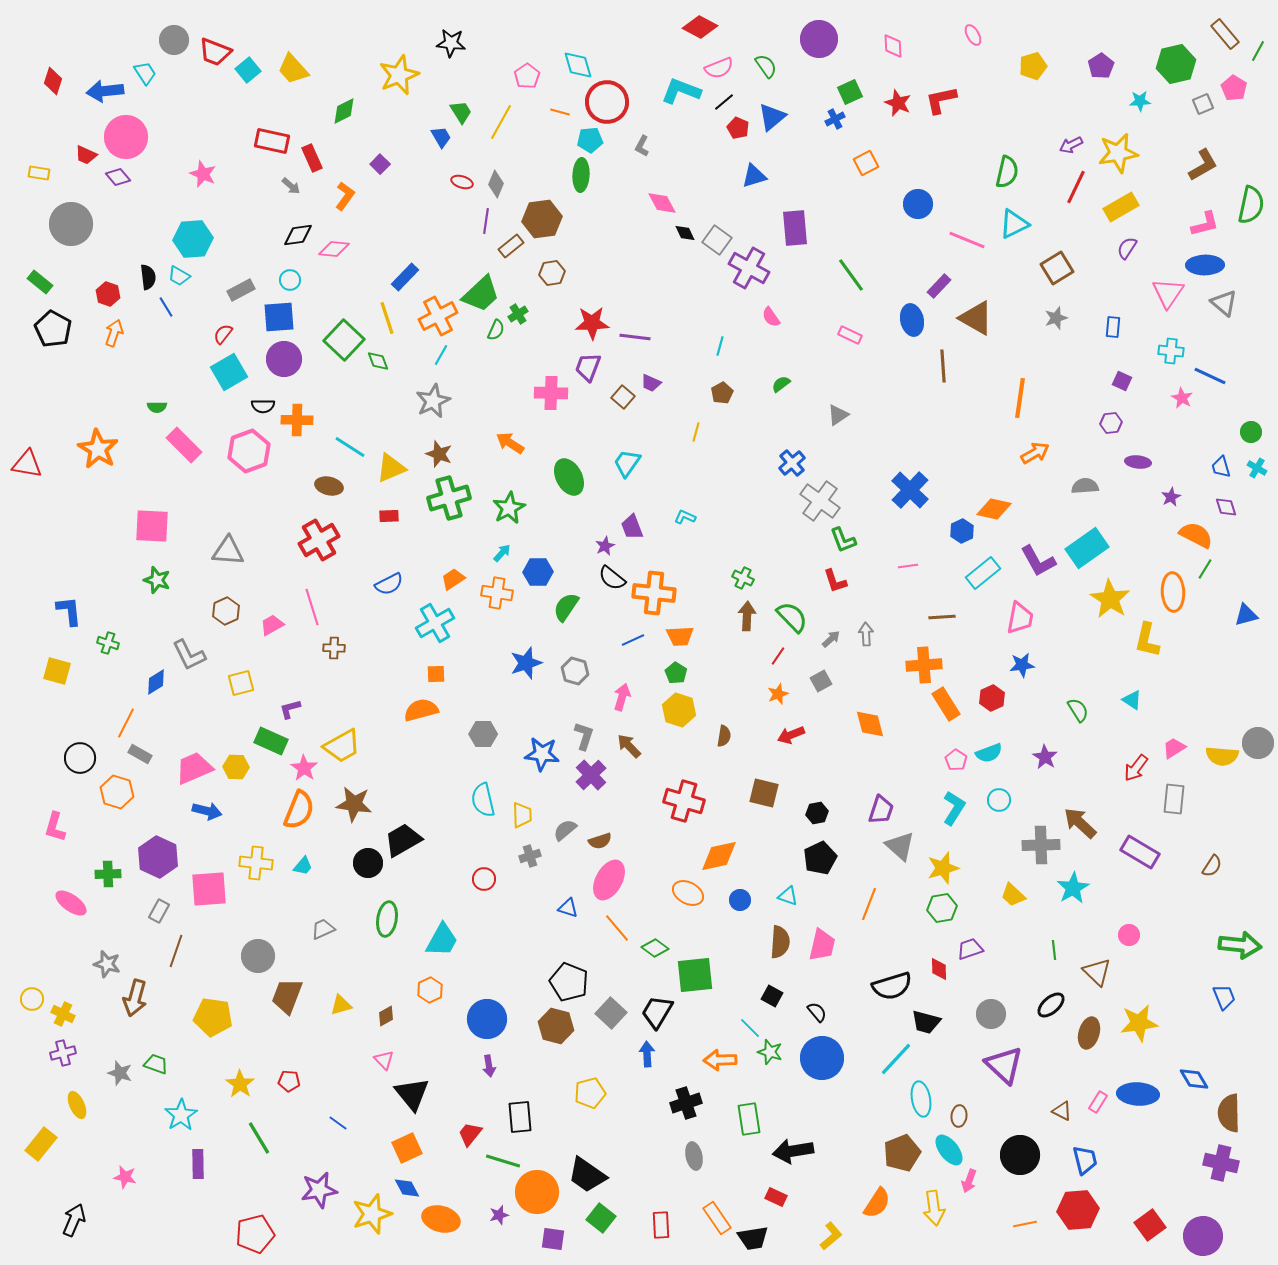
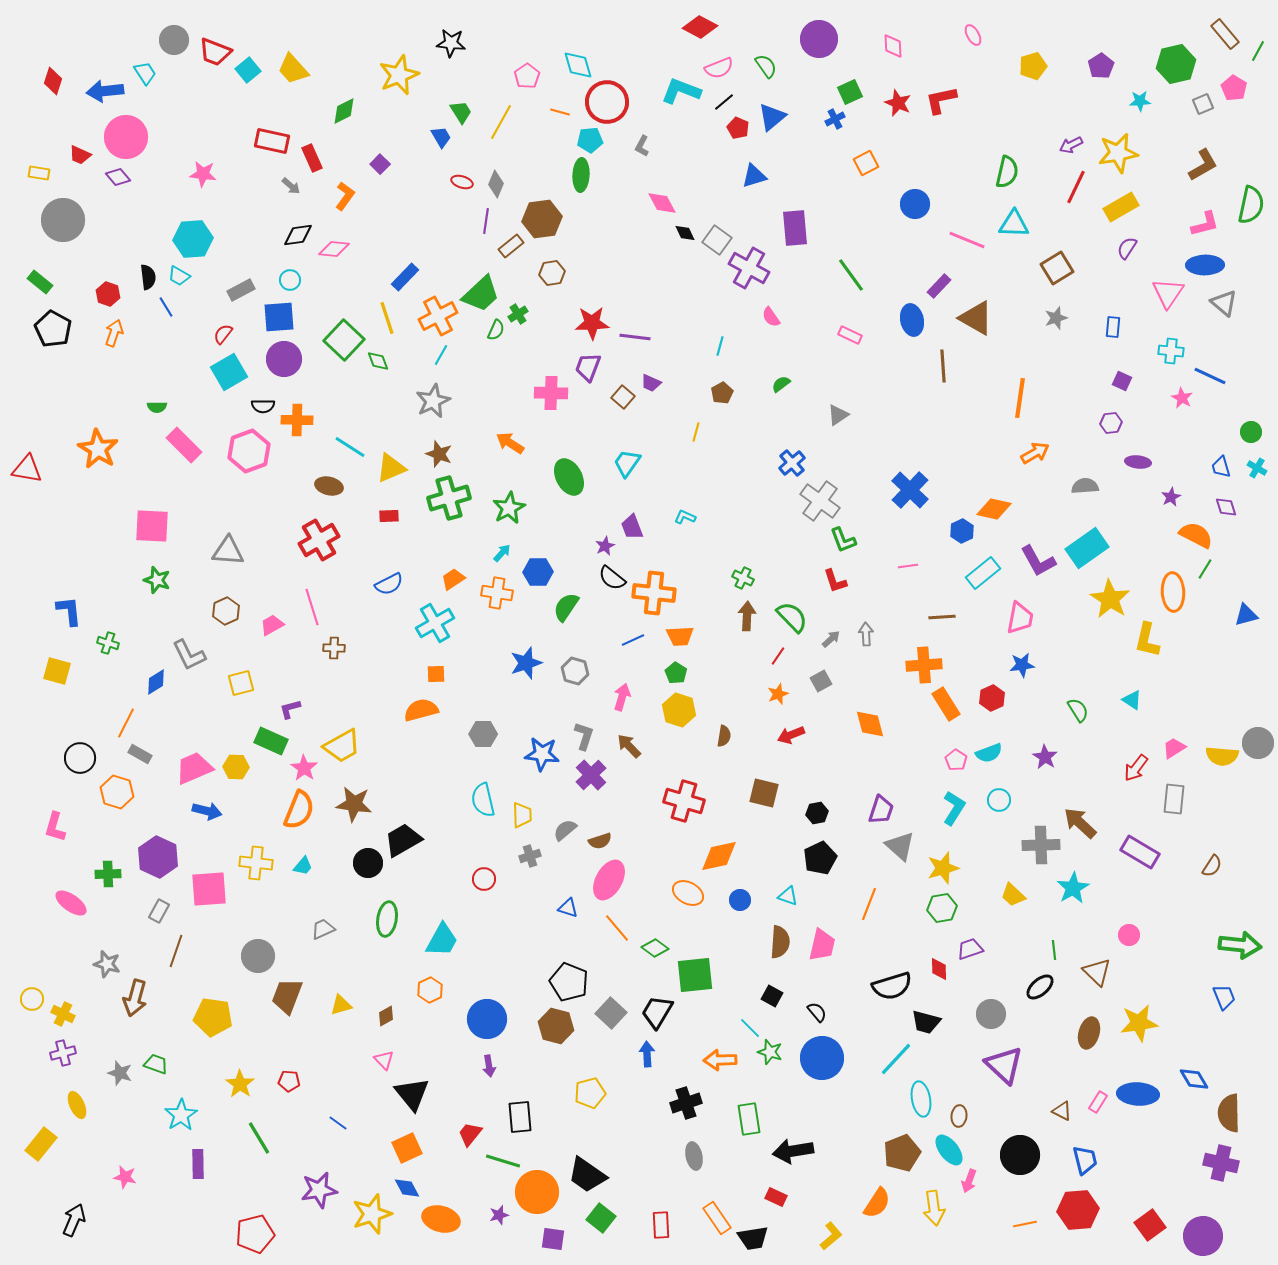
red trapezoid at (86, 155): moved 6 px left
pink star at (203, 174): rotated 16 degrees counterclockwise
blue circle at (918, 204): moved 3 px left
gray circle at (71, 224): moved 8 px left, 4 px up
cyan triangle at (1014, 224): rotated 28 degrees clockwise
red triangle at (27, 464): moved 5 px down
black ellipse at (1051, 1005): moved 11 px left, 18 px up
